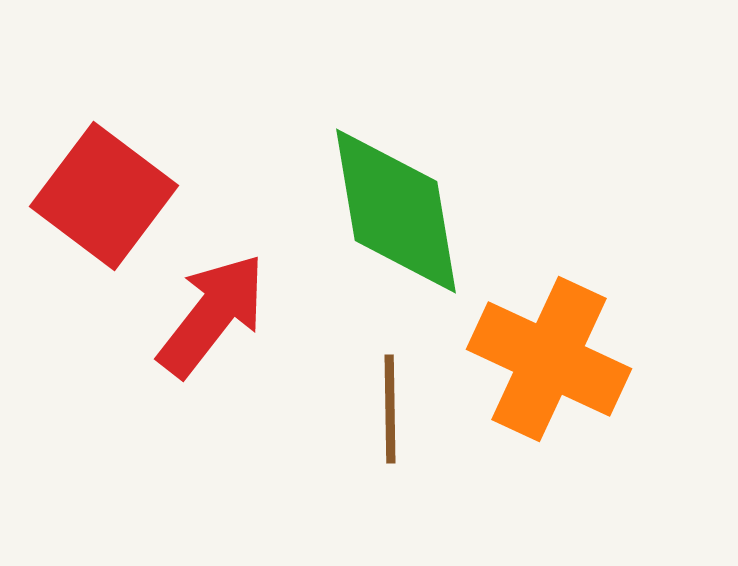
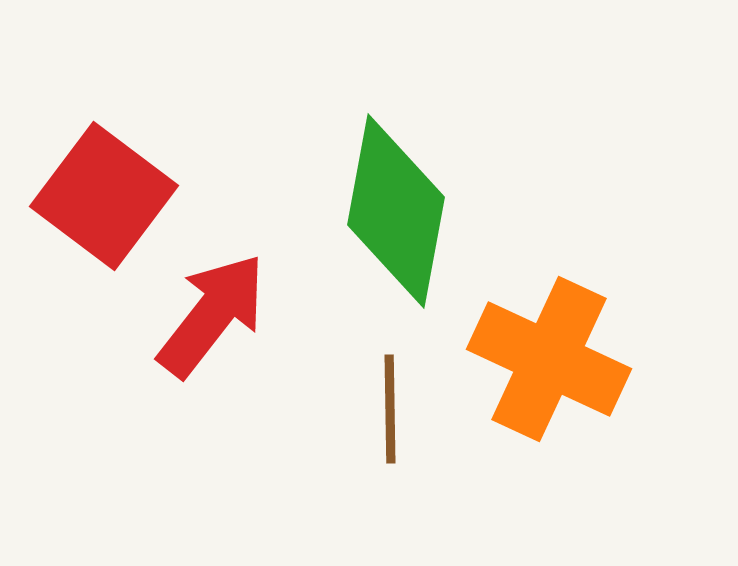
green diamond: rotated 20 degrees clockwise
